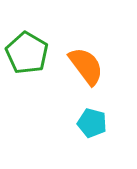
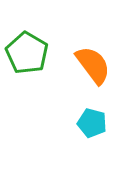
orange semicircle: moved 7 px right, 1 px up
